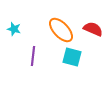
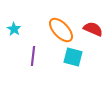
cyan star: rotated 16 degrees clockwise
cyan square: moved 1 px right
